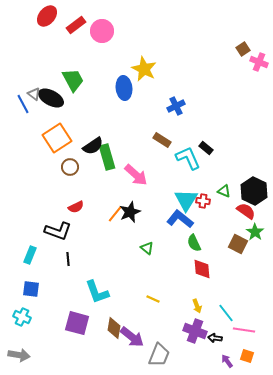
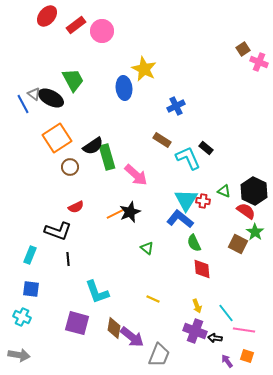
orange line at (115, 214): rotated 24 degrees clockwise
